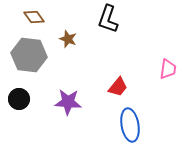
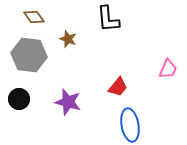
black L-shape: rotated 24 degrees counterclockwise
pink trapezoid: rotated 15 degrees clockwise
purple star: rotated 12 degrees clockwise
